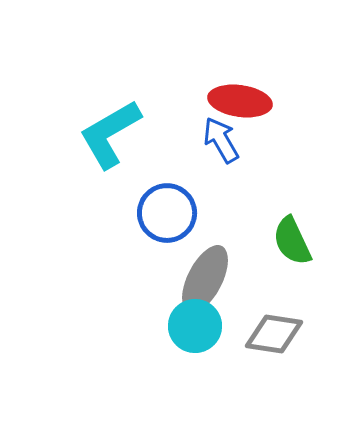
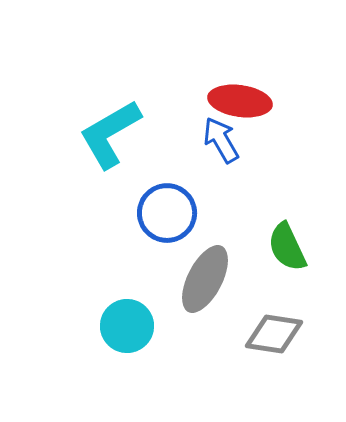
green semicircle: moved 5 px left, 6 px down
cyan circle: moved 68 px left
